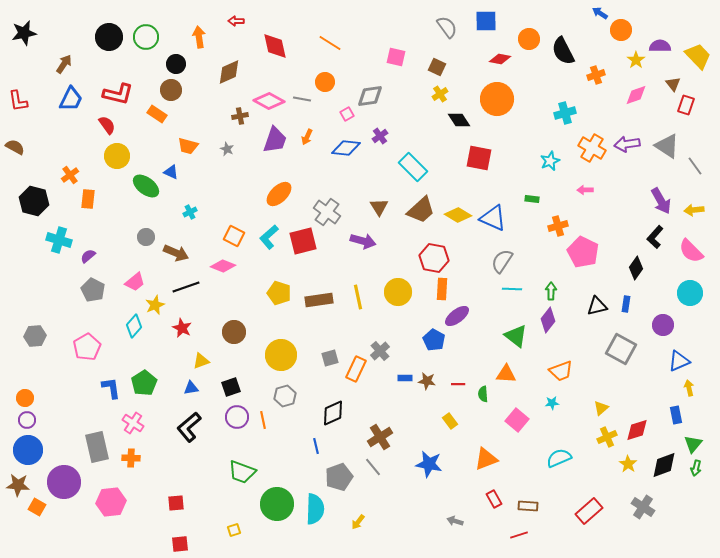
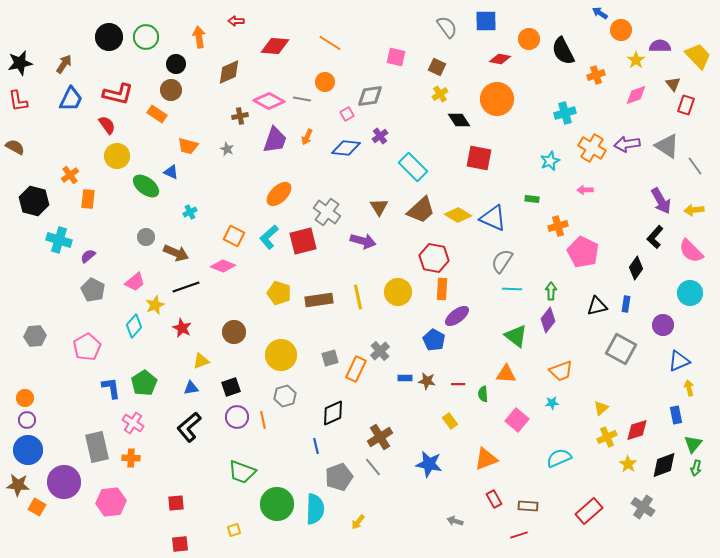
black star at (24, 33): moved 4 px left, 30 px down
red diamond at (275, 46): rotated 72 degrees counterclockwise
